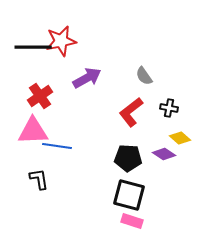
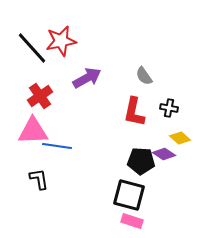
black line: moved 1 px left, 1 px down; rotated 48 degrees clockwise
red L-shape: moved 3 px right; rotated 40 degrees counterclockwise
black pentagon: moved 13 px right, 3 px down
